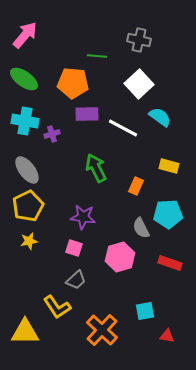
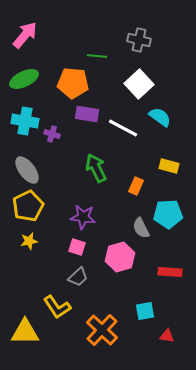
green ellipse: rotated 60 degrees counterclockwise
purple rectangle: rotated 10 degrees clockwise
purple cross: rotated 35 degrees clockwise
pink square: moved 3 px right, 1 px up
red rectangle: moved 9 px down; rotated 15 degrees counterclockwise
gray trapezoid: moved 2 px right, 3 px up
